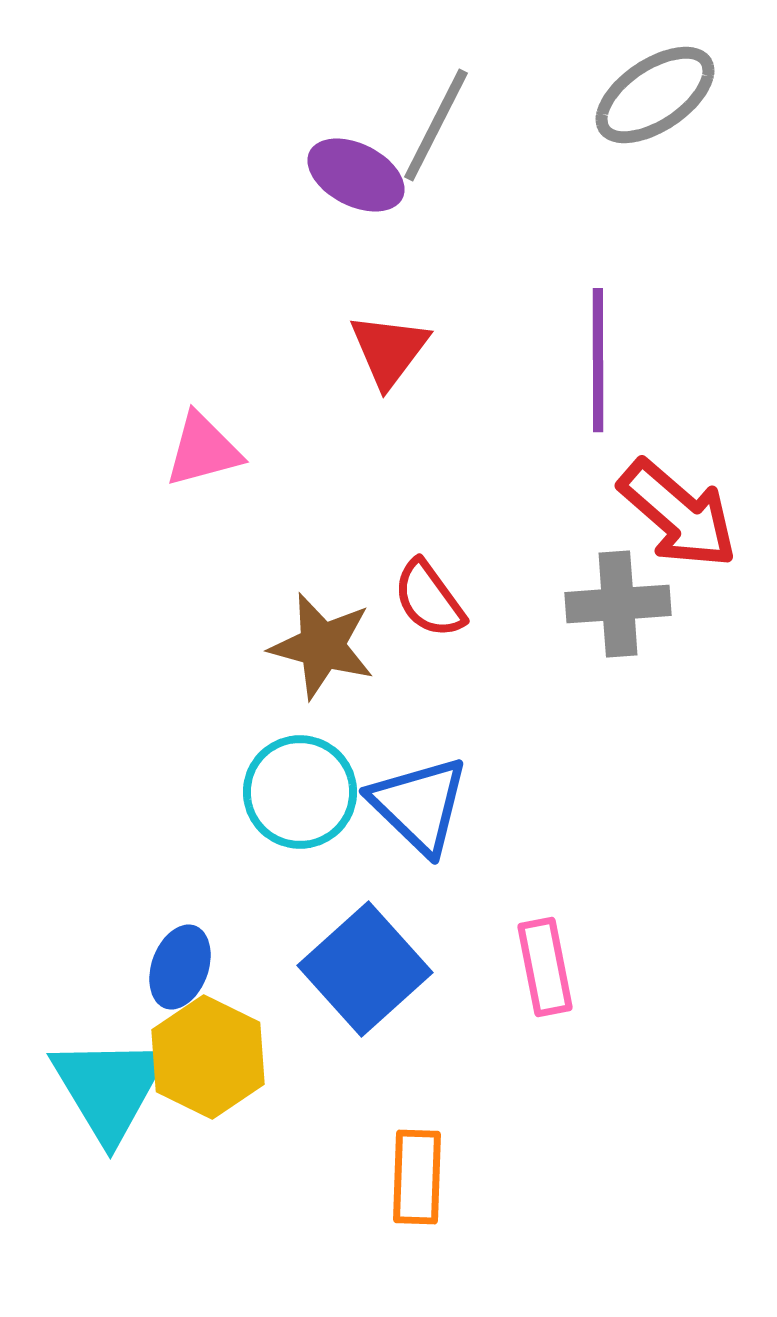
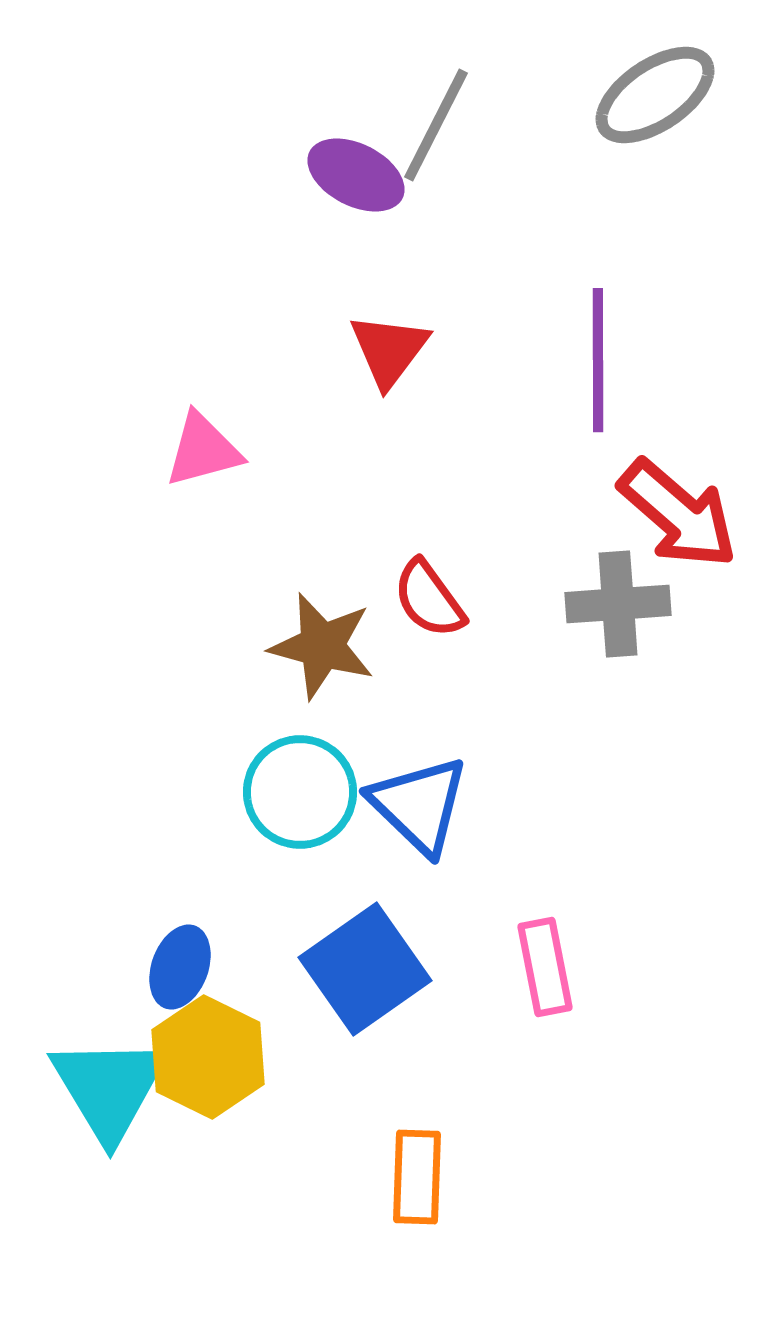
blue square: rotated 7 degrees clockwise
